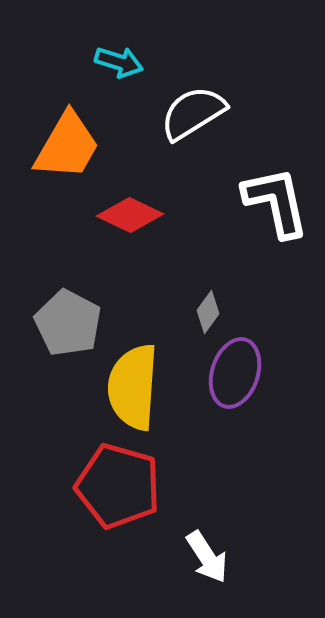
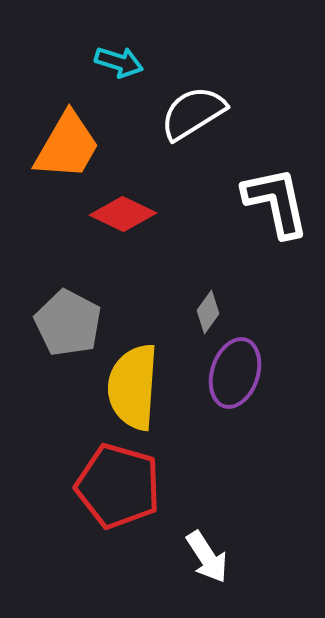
red diamond: moved 7 px left, 1 px up
